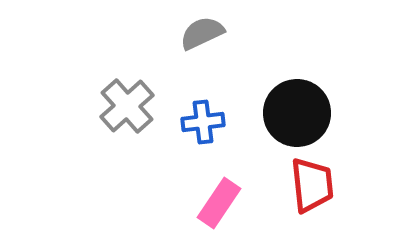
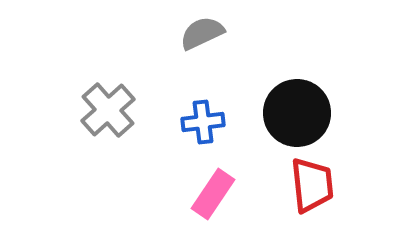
gray cross: moved 19 px left, 4 px down
pink rectangle: moved 6 px left, 9 px up
